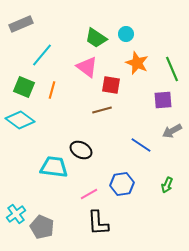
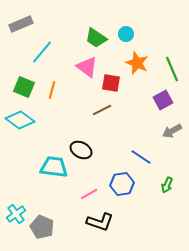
cyan line: moved 3 px up
red square: moved 2 px up
purple square: rotated 24 degrees counterclockwise
brown line: rotated 12 degrees counterclockwise
blue line: moved 12 px down
black L-shape: moved 2 px right, 1 px up; rotated 68 degrees counterclockwise
